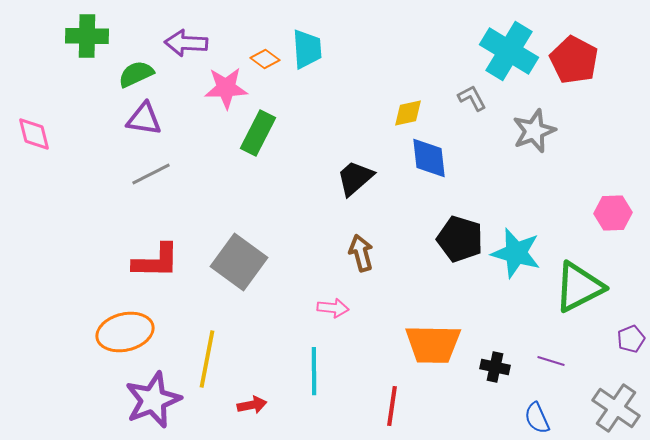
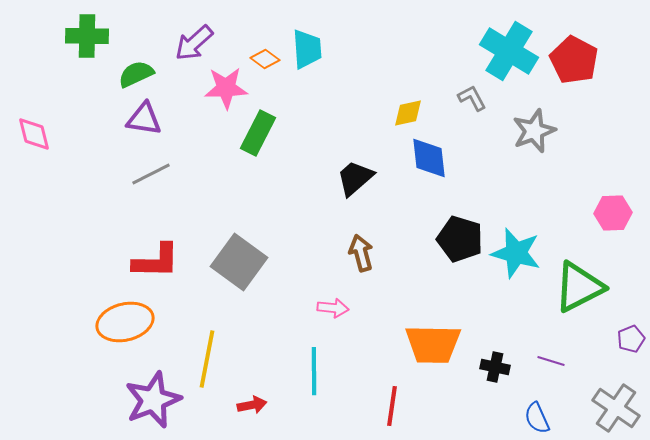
purple arrow: moved 8 px right; rotated 45 degrees counterclockwise
orange ellipse: moved 10 px up
